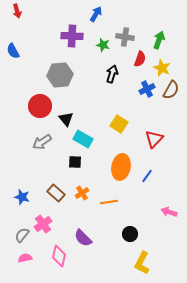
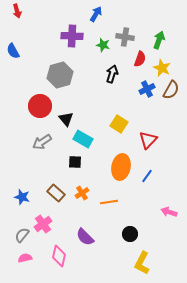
gray hexagon: rotated 10 degrees counterclockwise
red triangle: moved 6 px left, 1 px down
purple semicircle: moved 2 px right, 1 px up
